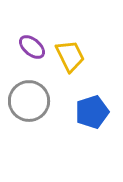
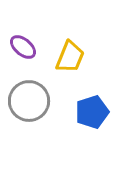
purple ellipse: moved 9 px left
yellow trapezoid: moved 1 px down; rotated 48 degrees clockwise
